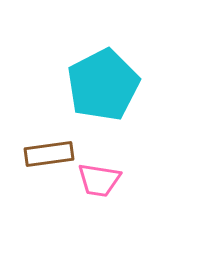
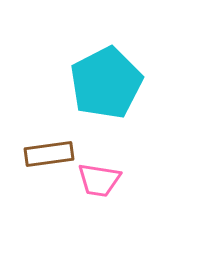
cyan pentagon: moved 3 px right, 2 px up
